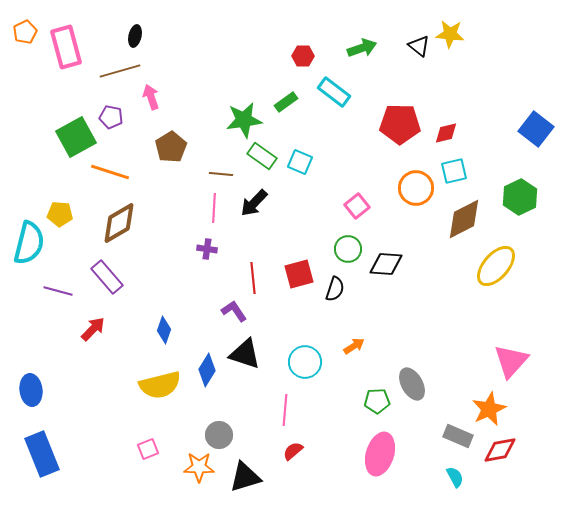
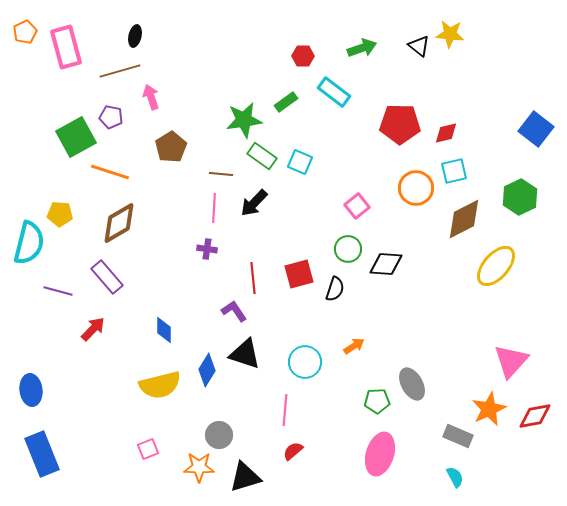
blue diamond at (164, 330): rotated 20 degrees counterclockwise
red diamond at (500, 450): moved 35 px right, 34 px up
